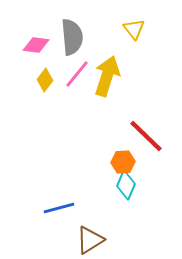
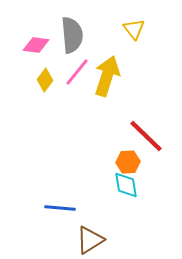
gray semicircle: moved 2 px up
pink line: moved 2 px up
orange hexagon: moved 5 px right
cyan diamond: rotated 32 degrees counterclockwise
blue line: moved 1 px right; rotated 20 degrees clockwise
